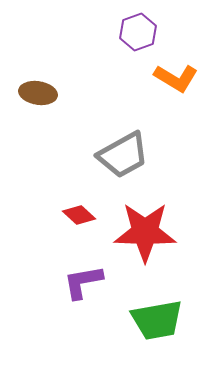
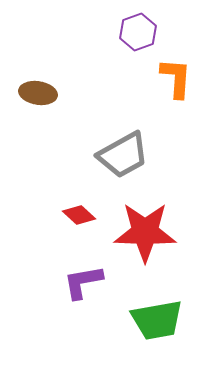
orange L-shape: rotated 117 degrees counterclockwise
